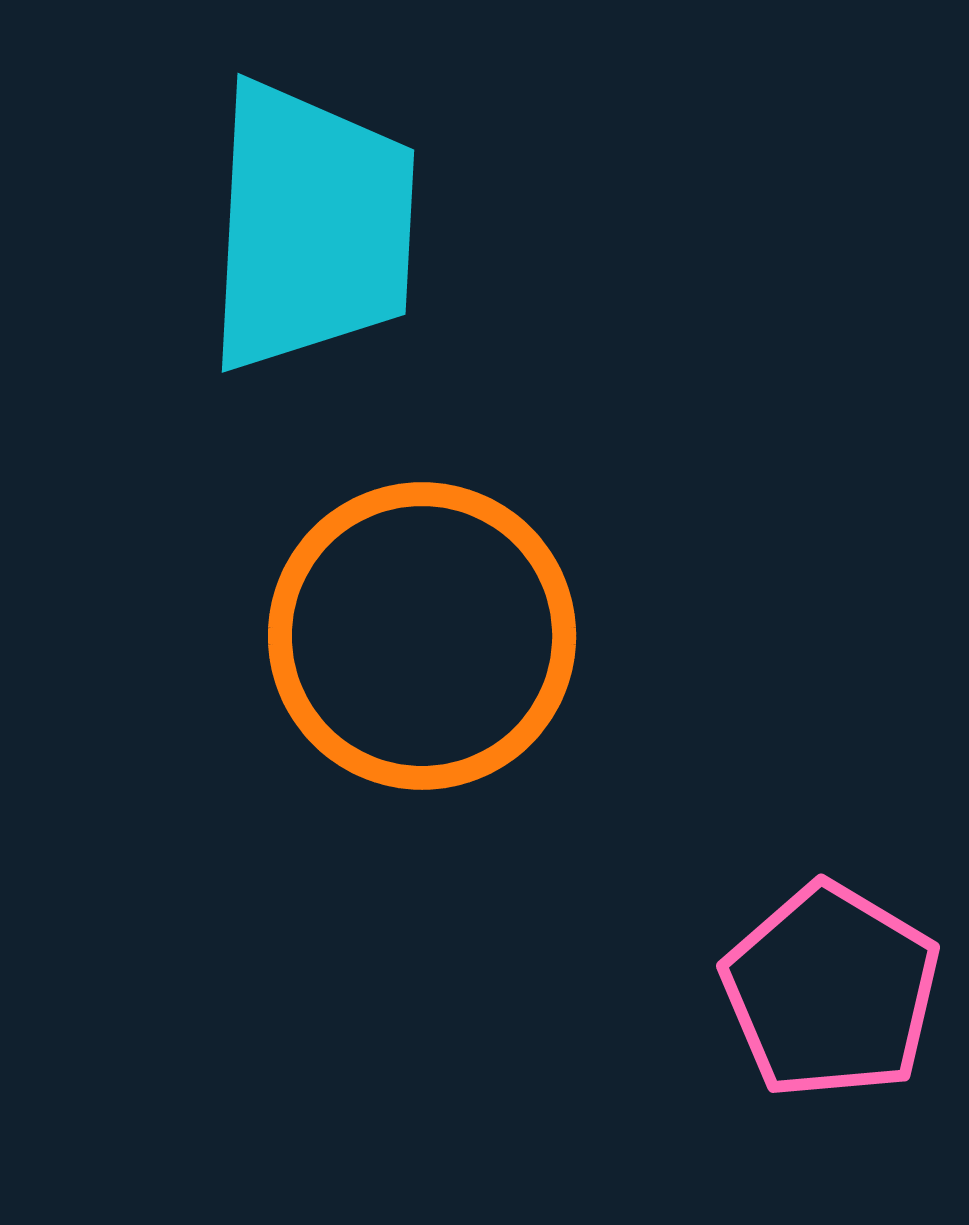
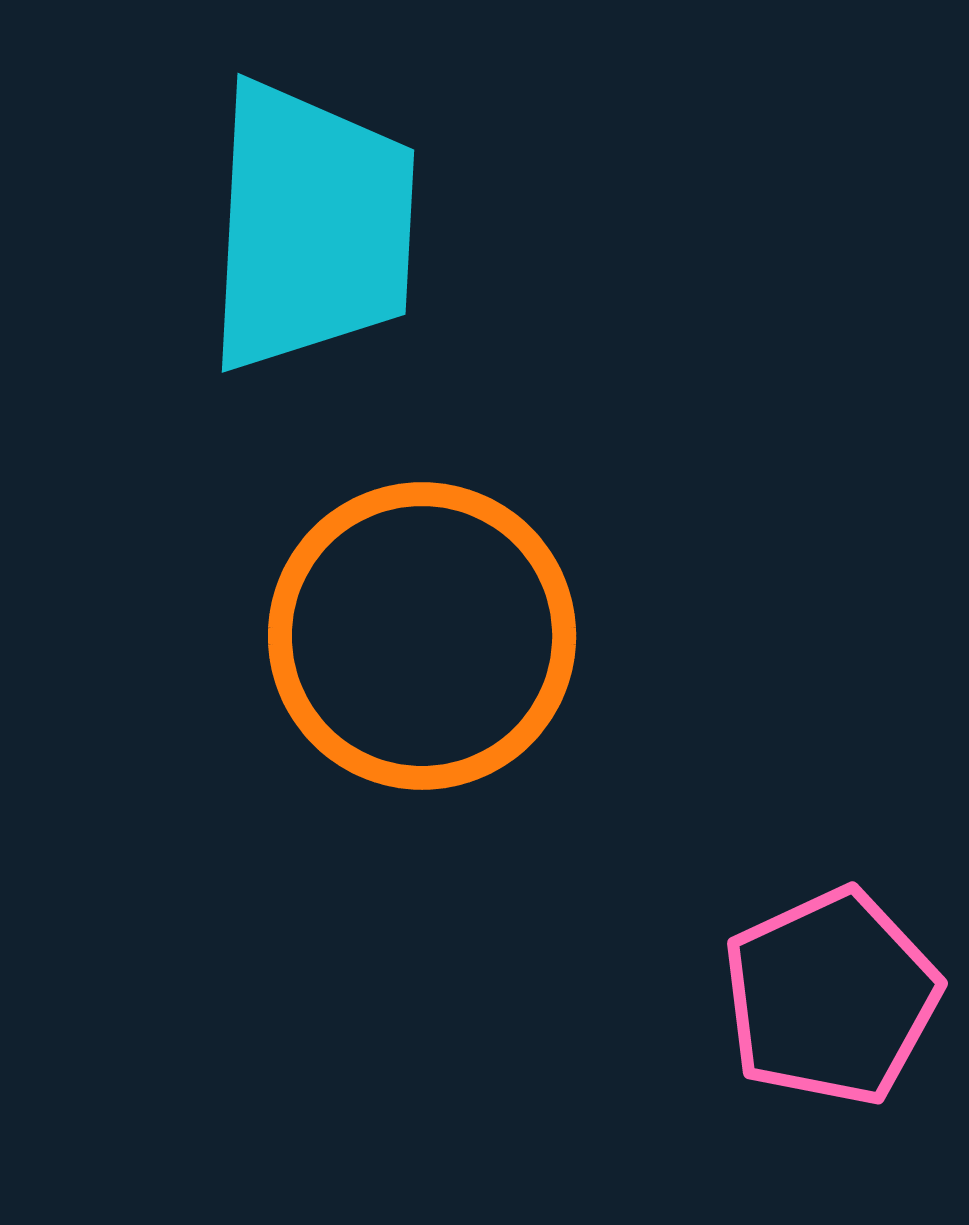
pink pentagon: moved 6 px down; rotated 16 degrees clockwise
